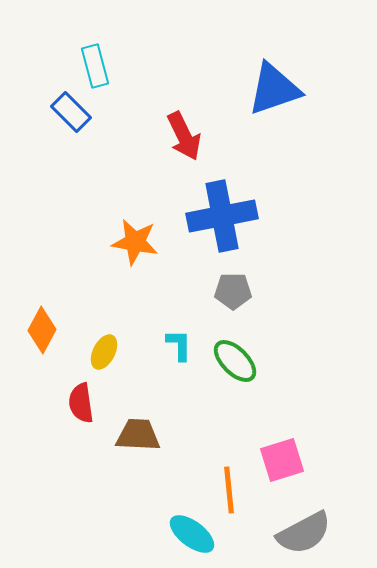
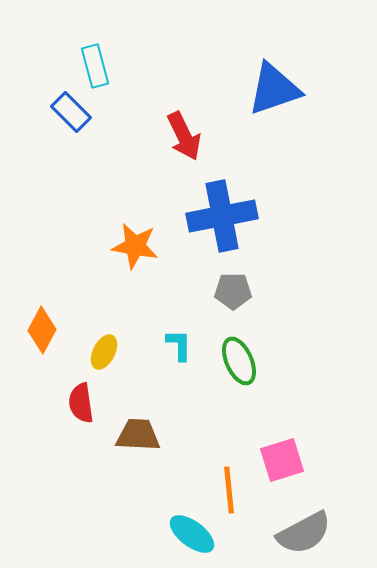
orange star: moved 4 px down
green ellipse: moved 4 px right; rotated 21 degrees clockwise
